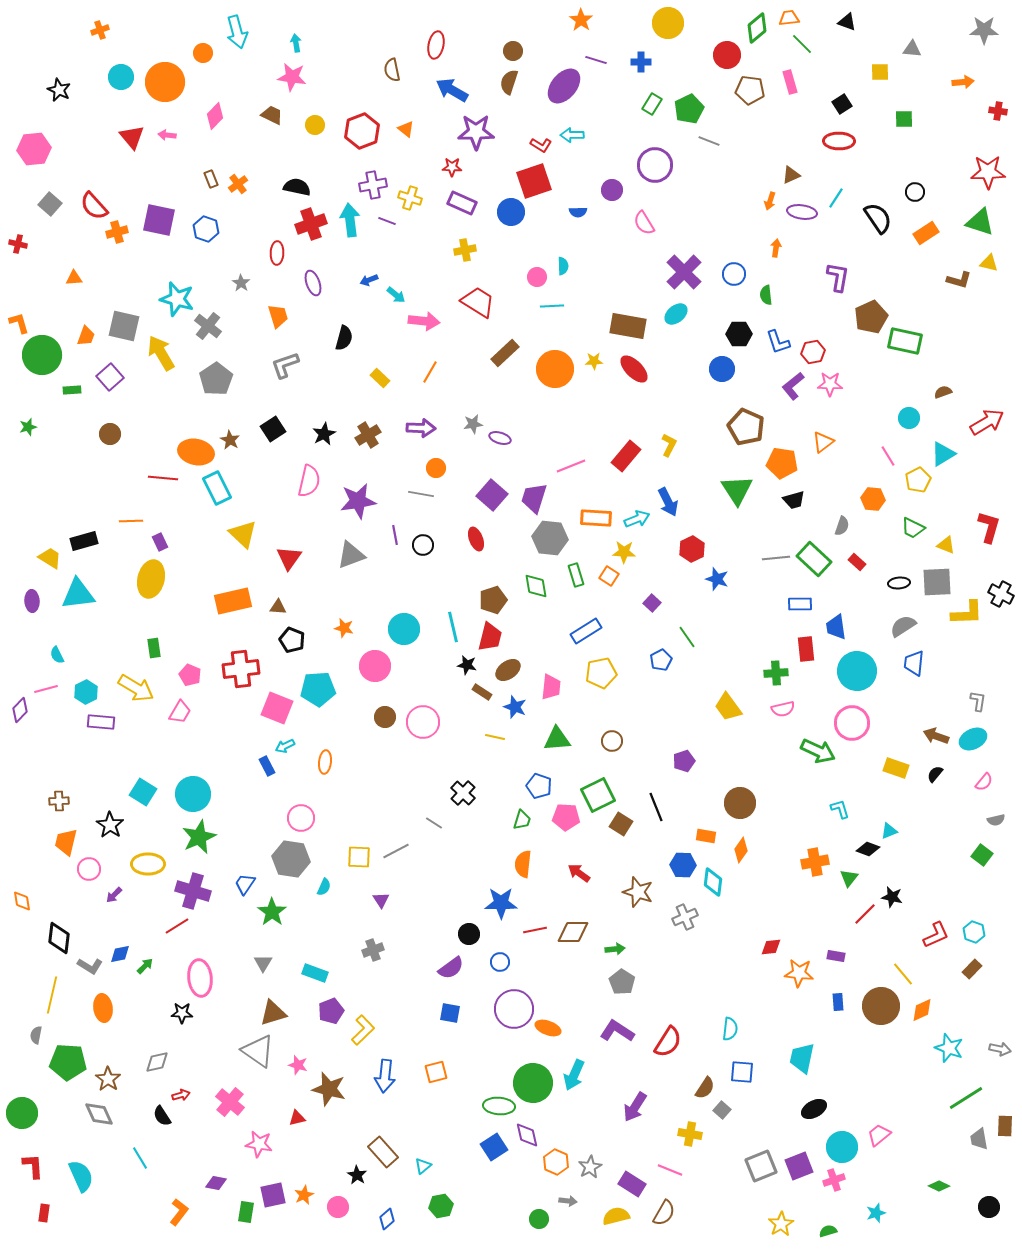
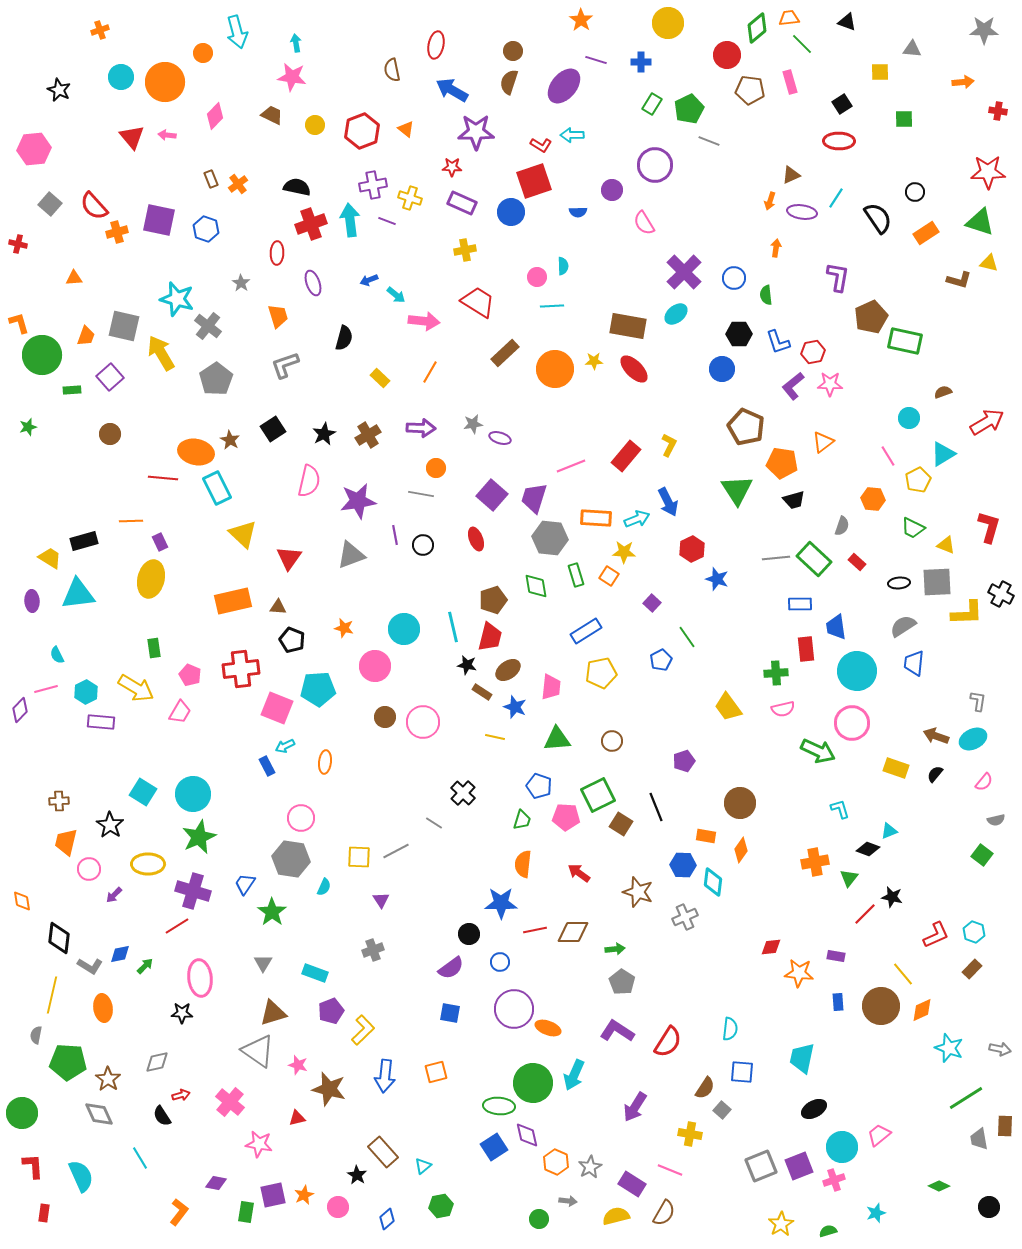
blue circle at (734, 274): moved 4 px down
